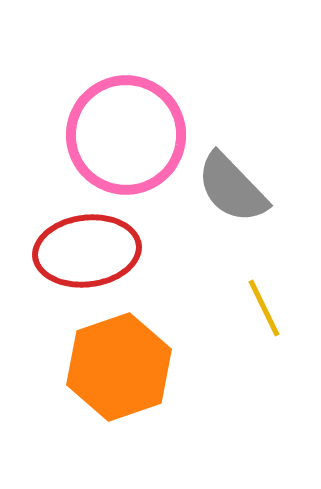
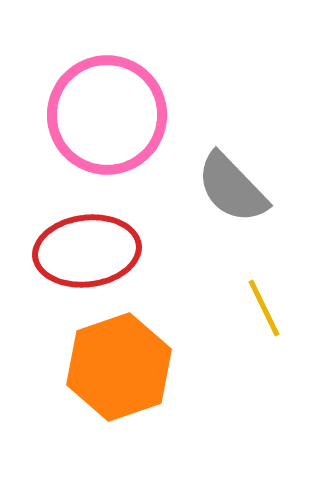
pink circle: moved 19 px left, 20 px up
